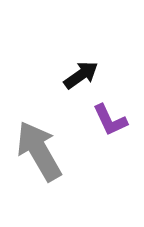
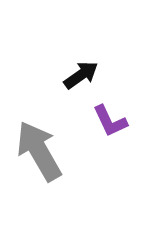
purple L-shape: moved 1 px down
